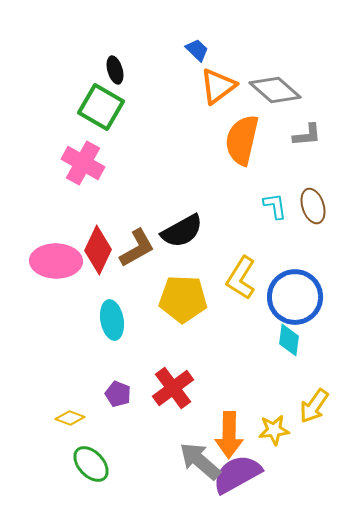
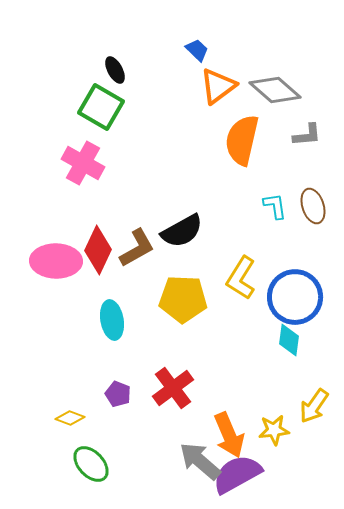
black ellipse: rotated 12 degrees counterclockwise
orange arrow: rotated 24 degrees counterclockwise
